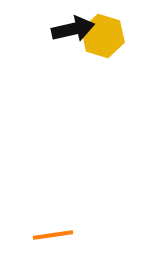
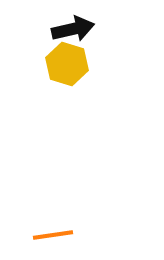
yellow hexagon: moved 36 px left, 28 px down
